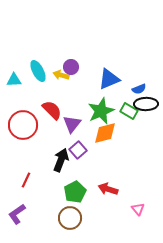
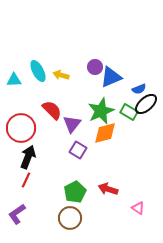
purple circle: moved 24 px right
blue triangle: moved 2 px right, 2 px up
black ellipse: rotated 40 degrees counterclockwise
green rectangle: moved 1 px down
red circle: moved 2 px left, 3 px down
purple square: rotated 18 degrees counterclockwise
black arrow: moved 33 px left, 3 px up
pink triangle: moved 1 px up; rotated 16 degrees counterclockwise
